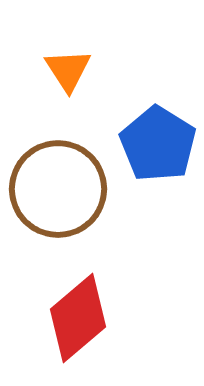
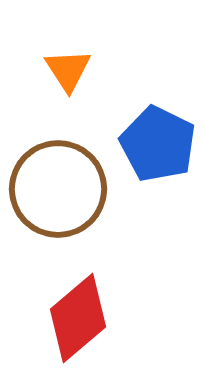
blue pentagon: rotated 6 degrees counterclockwise
